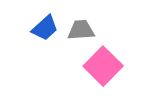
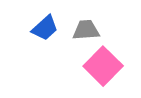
gray trapezoid: moved 5 px right
